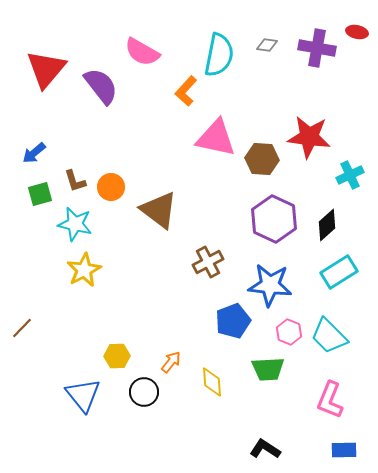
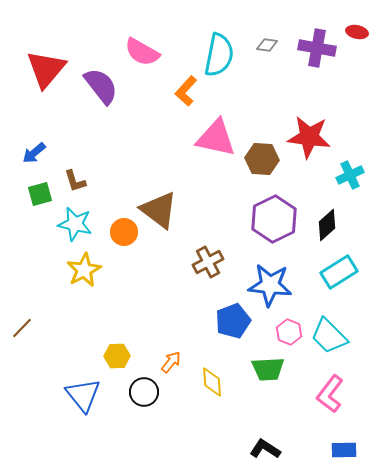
orange circle: moved 13 px right, 45 px down
purple hexagon: rotated 9 degrees clockwise
pink L-shape: moved 6 px up; rotated 15 degrees clockwise
